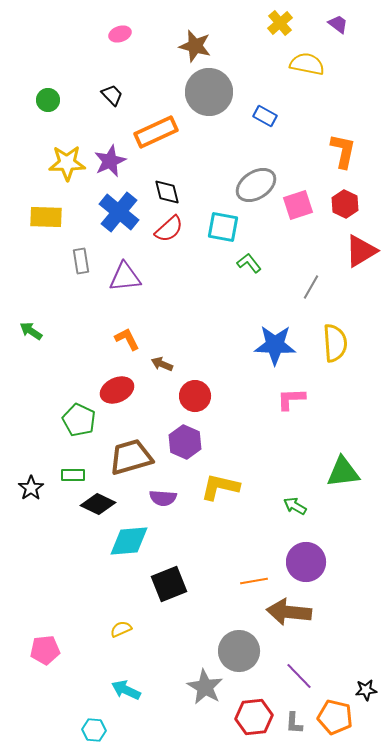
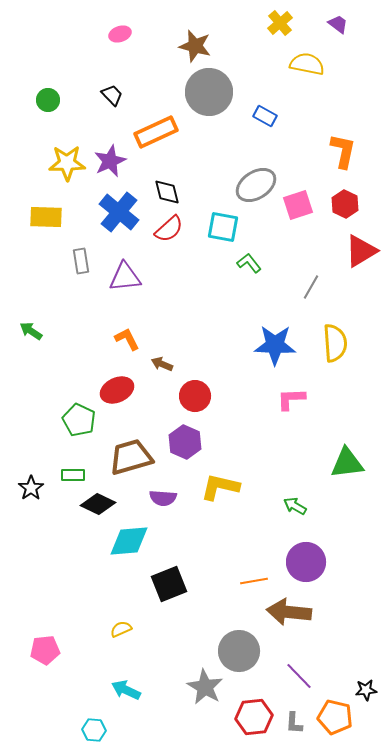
green triangle at (343, 472): moved 4 px right, 9 px up
